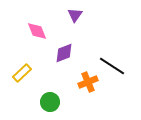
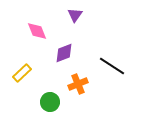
orange cross: moved 10 px left, 2 px down
